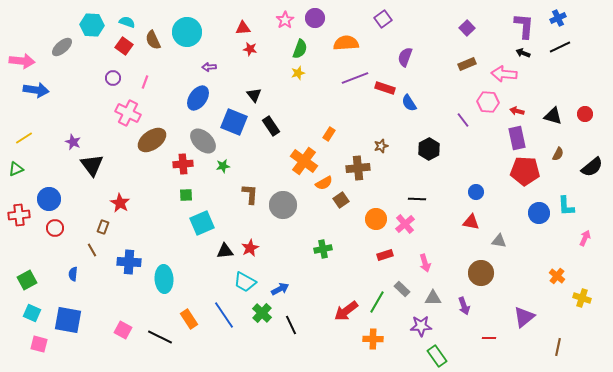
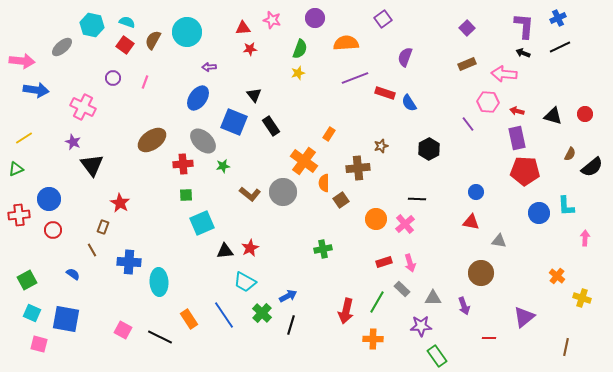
pink star at (285, 20): moved 13 px left; rotated 24 degrees counterclockwise
cyan hexagon at (92, 25): rotated 10 degrees clockwise
brown semicircle at (153, 40): rotated 54 degrees clockwise
red square at (124, 46): moved 1 px right, 1 px up
red star at (250, 49): rotated 16 degrees counterclockwise
red rectangle at (385, 88): moved 5 px down
pink cross at (128, 113): moved 45 px left, 6 px up
purple line at (463, 120): moved 5 px right, 4 px down
brown semicircle at (558, 154): moved 12 px right
orange semicircle at (324, 183): rotated 120 degrees clockwise
brown L-shape at (250, 194): rotated 125 degrees clockwise
gray circle at (283, 205): moved 13 px up
red circle at (55, 228): moved 2 px left, 2 px down
pink arrow at (585, 238): rotated 21 degrees counterclockwise
red rectangle at (385, 255): moved 1 px left, 7 px down
pink arrow at (425, 263): moved 15 px left
blue semicircle at (73, 274): rotated 120 degrees clockwise
cyan ellipse at (164, 279): moved 5 px left, 3 px down
blue arrow at (280, 289): moved 8 px right, 7 px down
red arrow at (346, 311): rotated 40 degrees counterclockwise
blue square at (68, 320): moved 2 px left, 1 px up
black line at (291, 325): rotated 42 degrees clockwise
brown line at (558, 347): moved 8 px right
